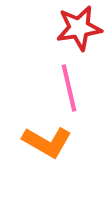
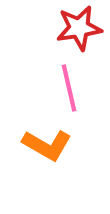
orange L-shape: moved 3 px down
